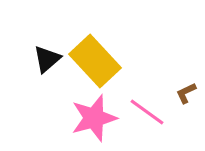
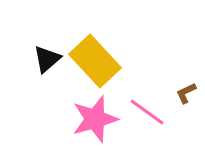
pink star: moved 1 px right, 1 px down
